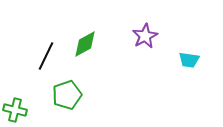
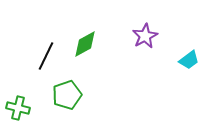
cyan trapezoid: rotated 45 degrees counterclockwise
green cross: moved 3 px right, 2 px up
